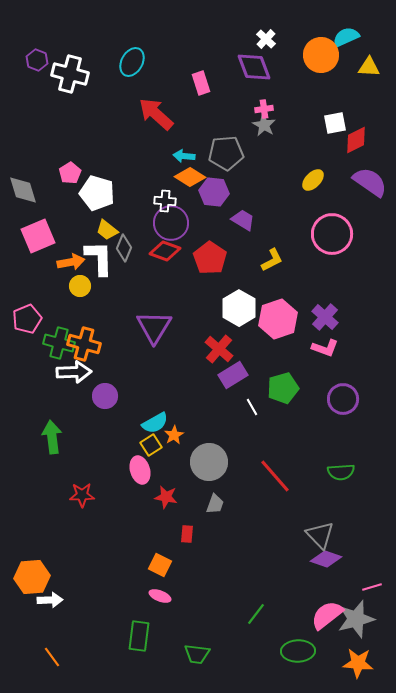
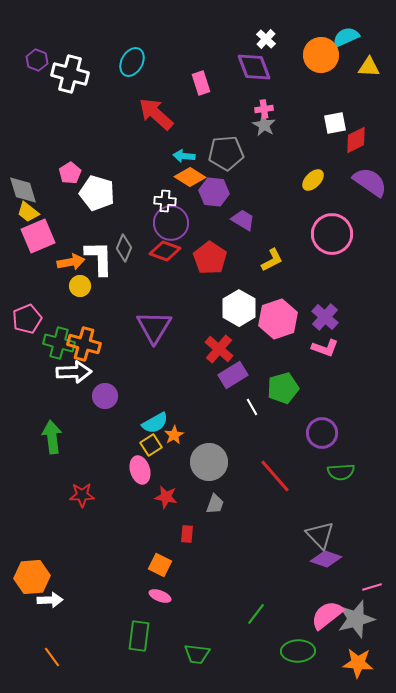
yellow trapezoid at (107, 230): moved 79 px left, 18 px up
purple circle at (343, 399): moved 21 px left, 34 px down
